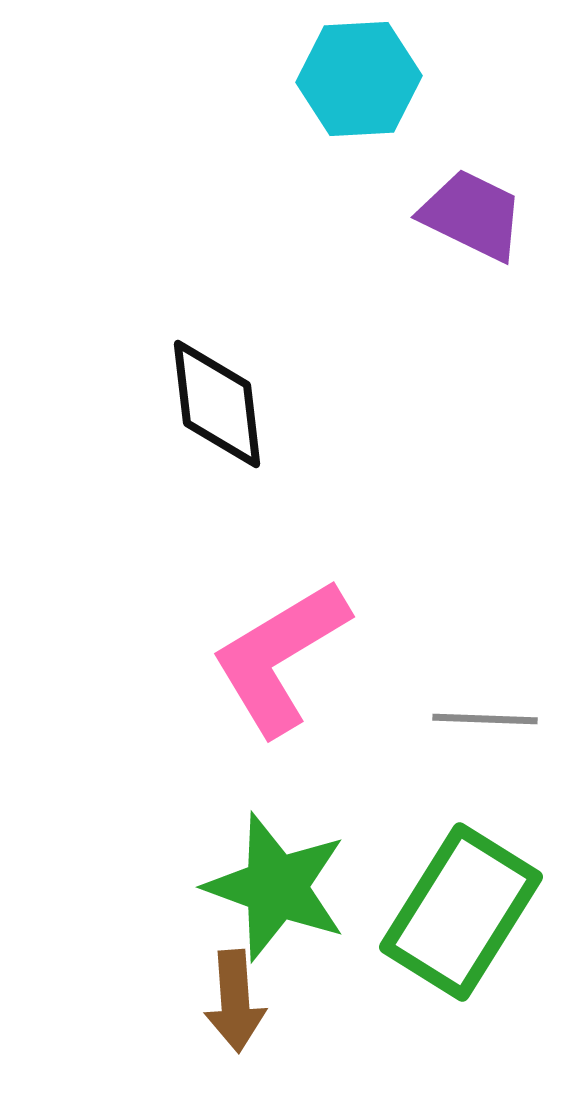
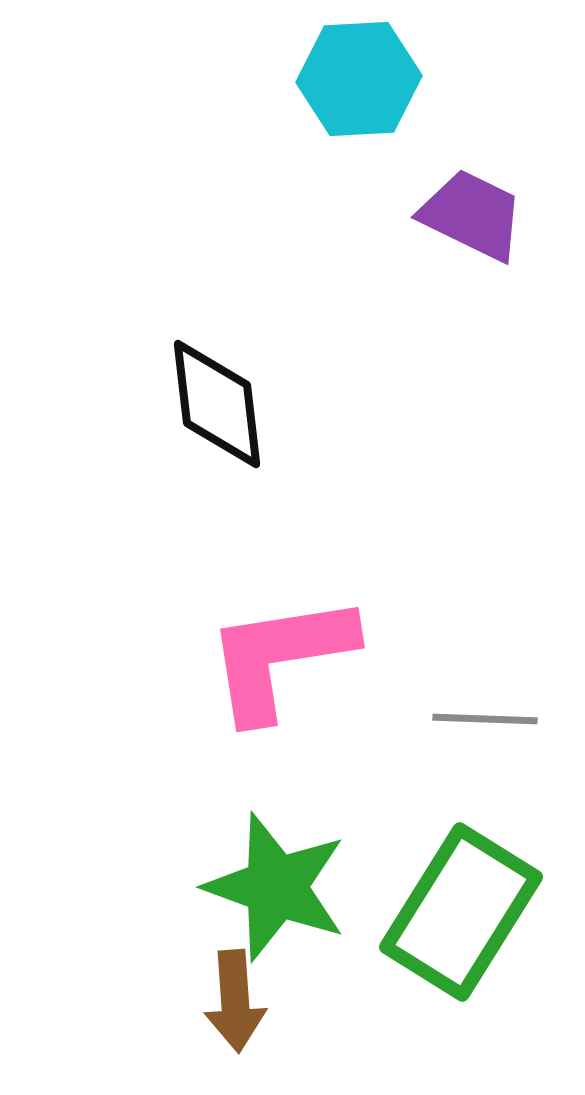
pink L-shape: rotated 22 degrees clockwise
